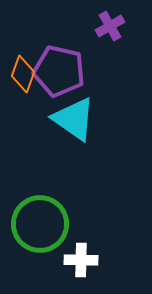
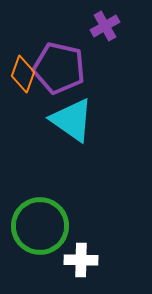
purple cross: moved 5 px left
purple pentagon: moved 3 px up
cyan triangle: moved 2 px left, 1 px down
green circle: moved 2 px down
